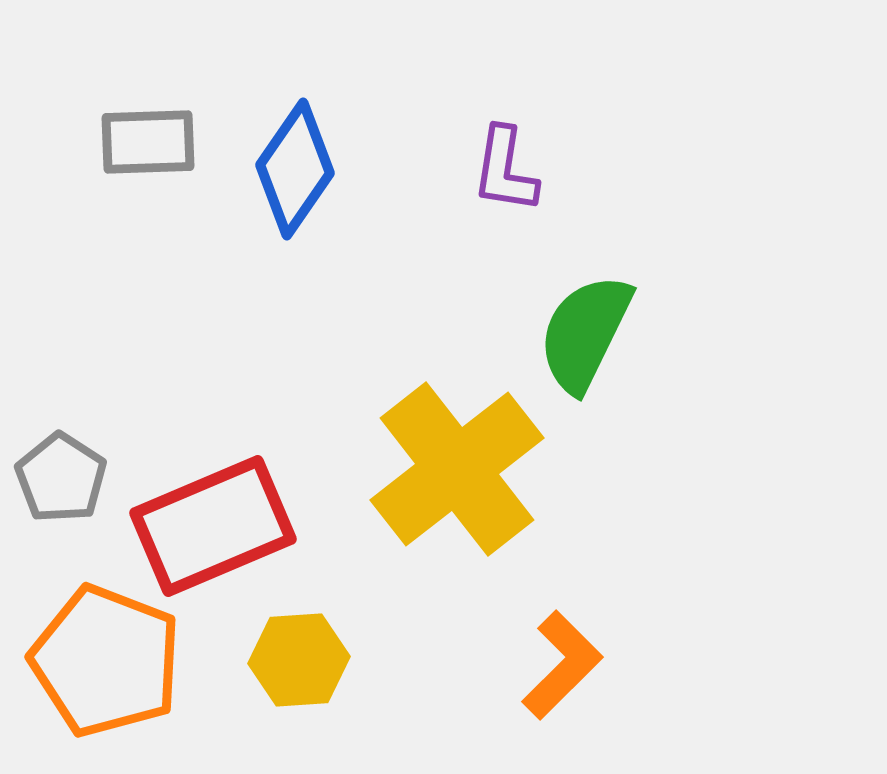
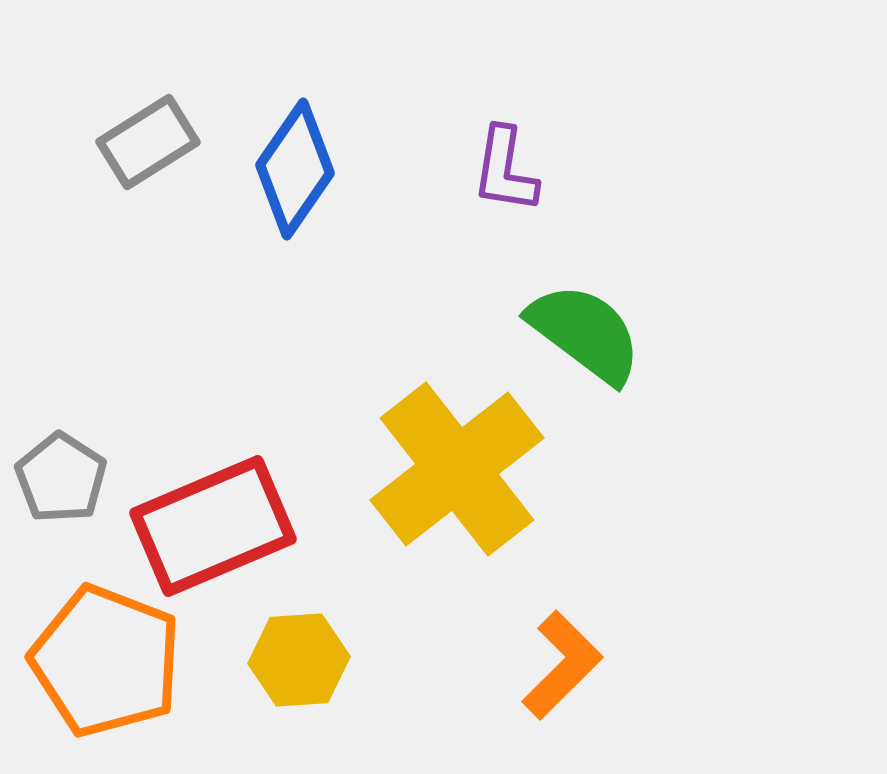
gray rectangle: rotated 30 degrees counterclockwise
green semicircle: rotated 101 degrees clockwise
